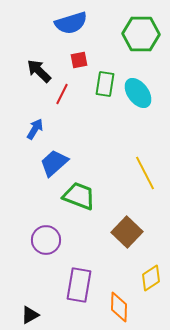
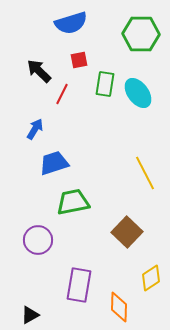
blue trapezoid: rotated 24 degrees clockwise
green trapezoid: moved 6 px left, 6 px down; rotated 32 degrees counterclockwise
purple circle: moved 8 px left
